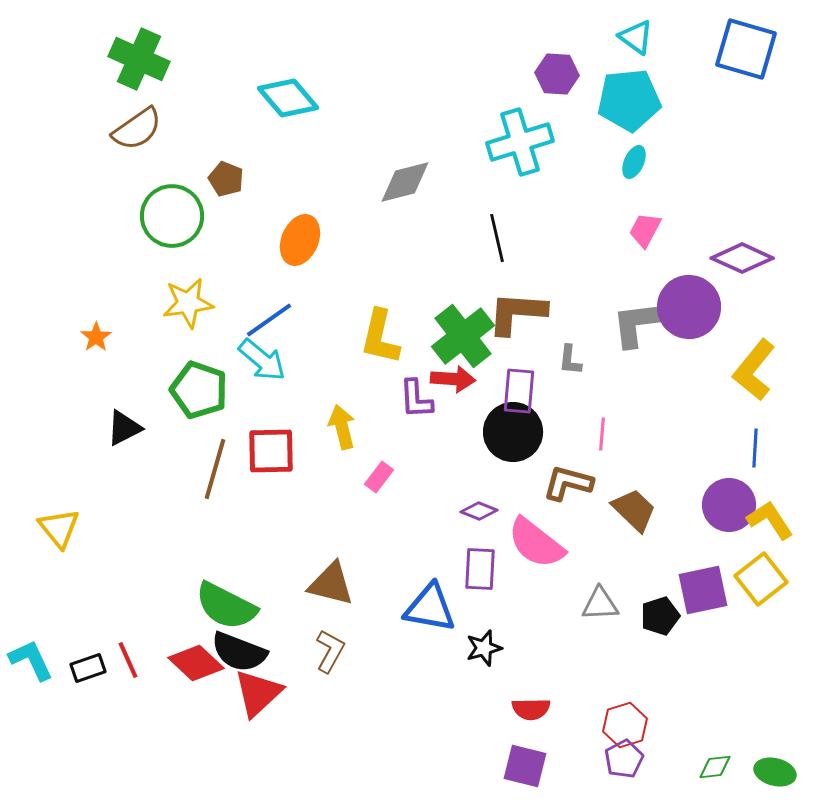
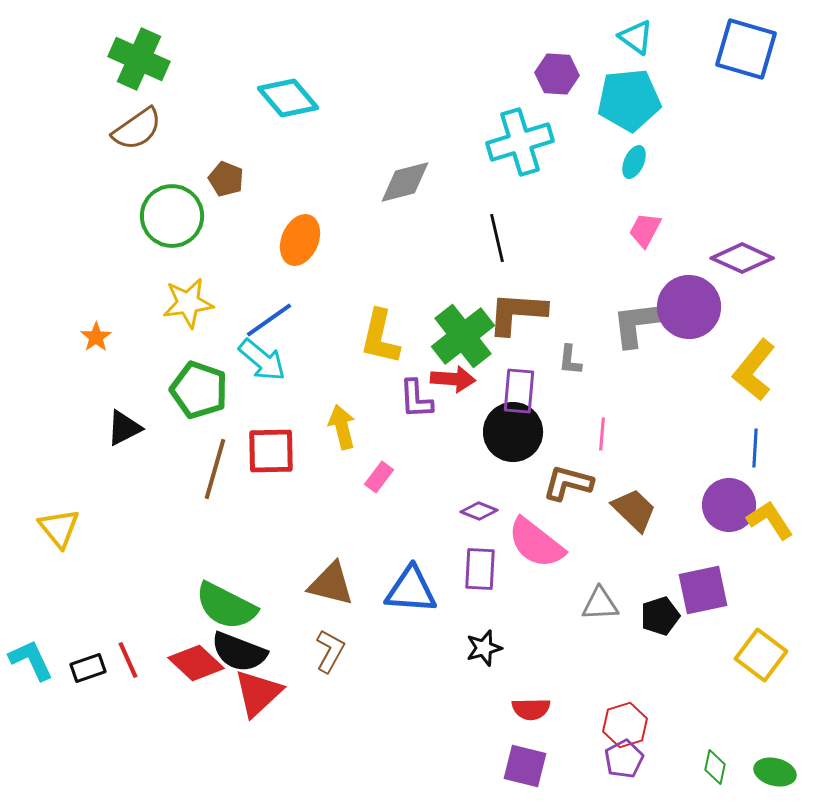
yellow square at (761, 579): moved 76 px down; rotated 15 degrees counterclockwise
blue triangle at (430, 608): moved 19 px left, 18 px up; rotated 6 degrees counterclockwise
green diamond at (715, 767): rotated 72 degrees counterclockwise
